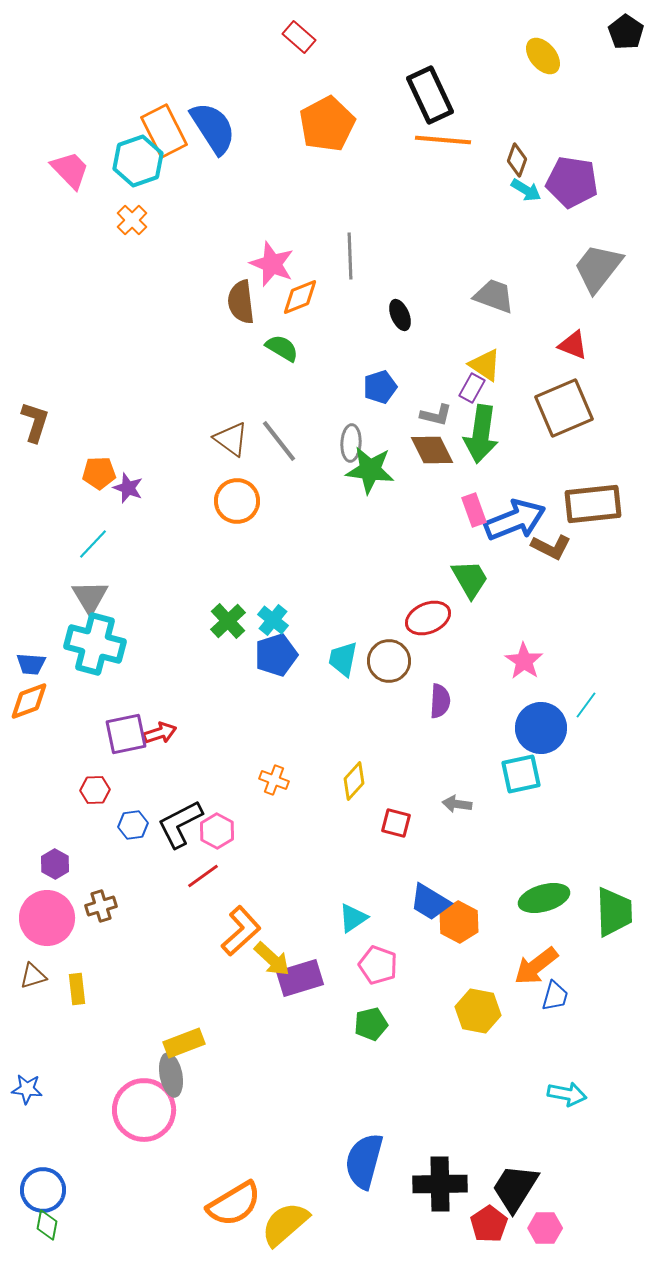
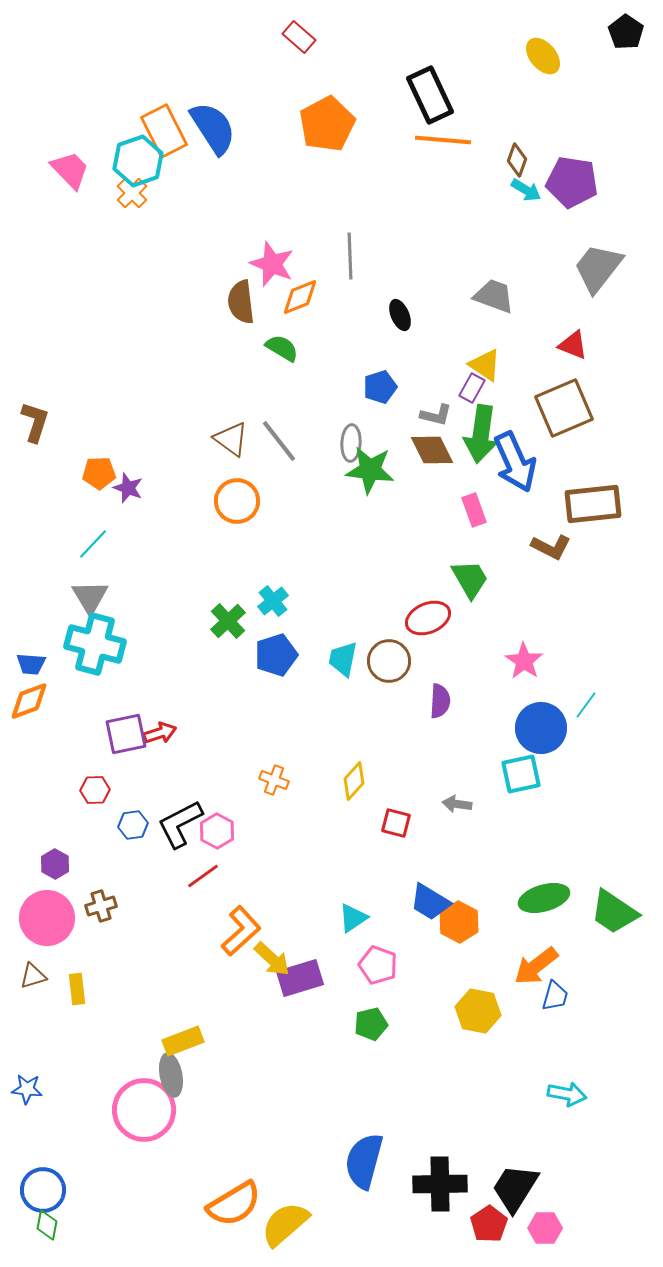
orange cross at (132, 220): moved 27 px up
blue arrow at (515, 520): moved 58 px up; rotated 88 degrees clockwise
cyan cross at (273, 620): moved 19 px up; rotated 12 degrees clockwise
green trapezoid at (614, 912): rotated 126 degrees clockwise
yellow rectangle at (184, 1043): moved 1 px left, 2 px up
